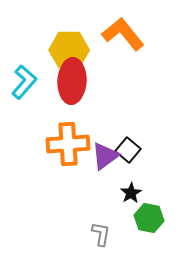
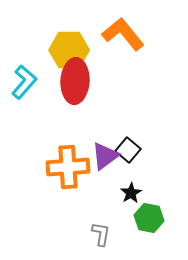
red ellipse: moved 3 px right
orange cross: moved 23 px down
